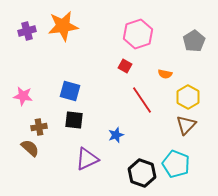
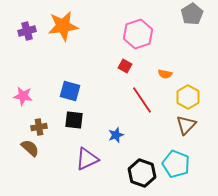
gray pentagon: moved 2 px left, 27 px up
